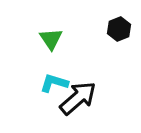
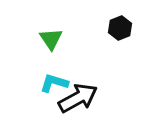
black hexagon: moved 1 px right, 1 px up
black arrow: rotated 12 degrees clockwise
